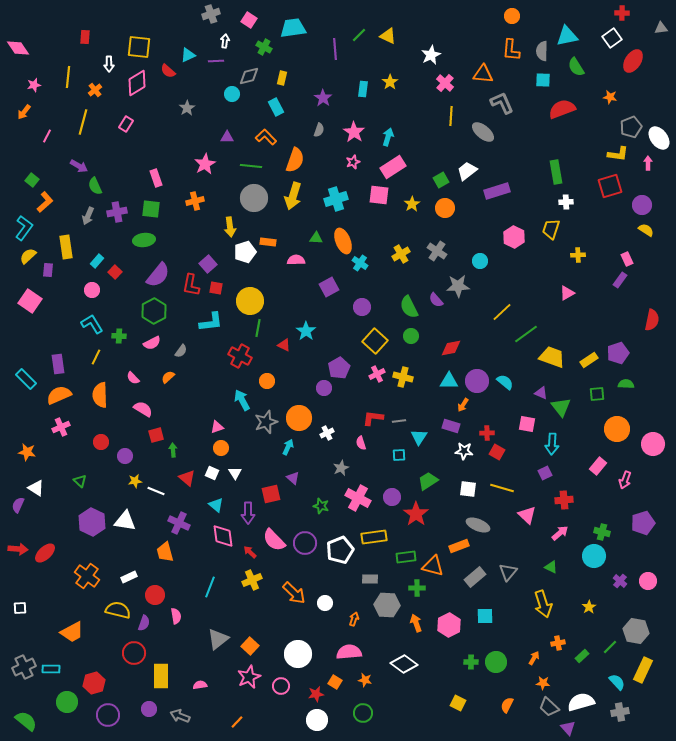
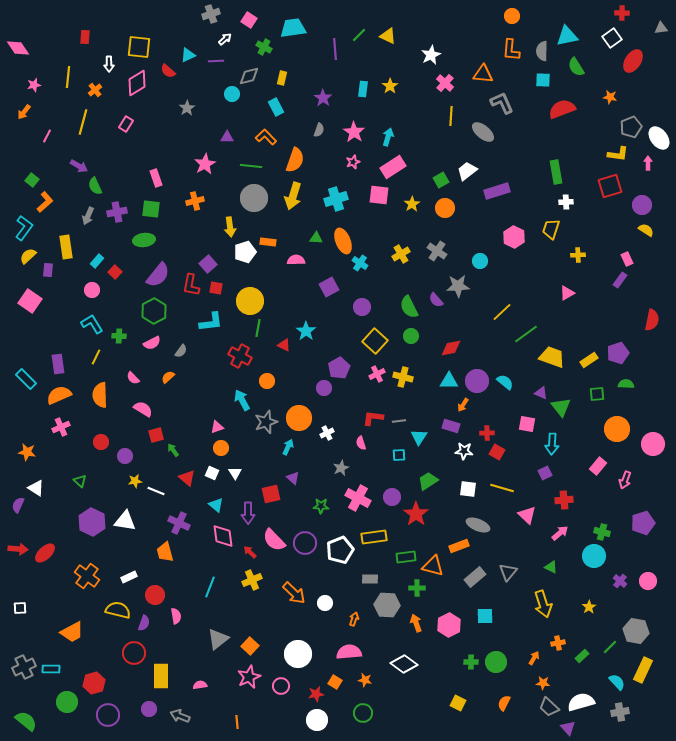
white arrow at (225, 41): moved 2 px up; rotated 40 degrees clockwise
yellow star at (390, 82): moved 4 px down
green arrow at (173, 450): rotated 32 degrees counterclockwise
green star at (321, 506): rotated 14 degrees counterclockwise
orange semicircle at (507, 705): moved 3 px left, 2 px up
orange line at (237, 722): rotated 48 degrees counterclockwise
